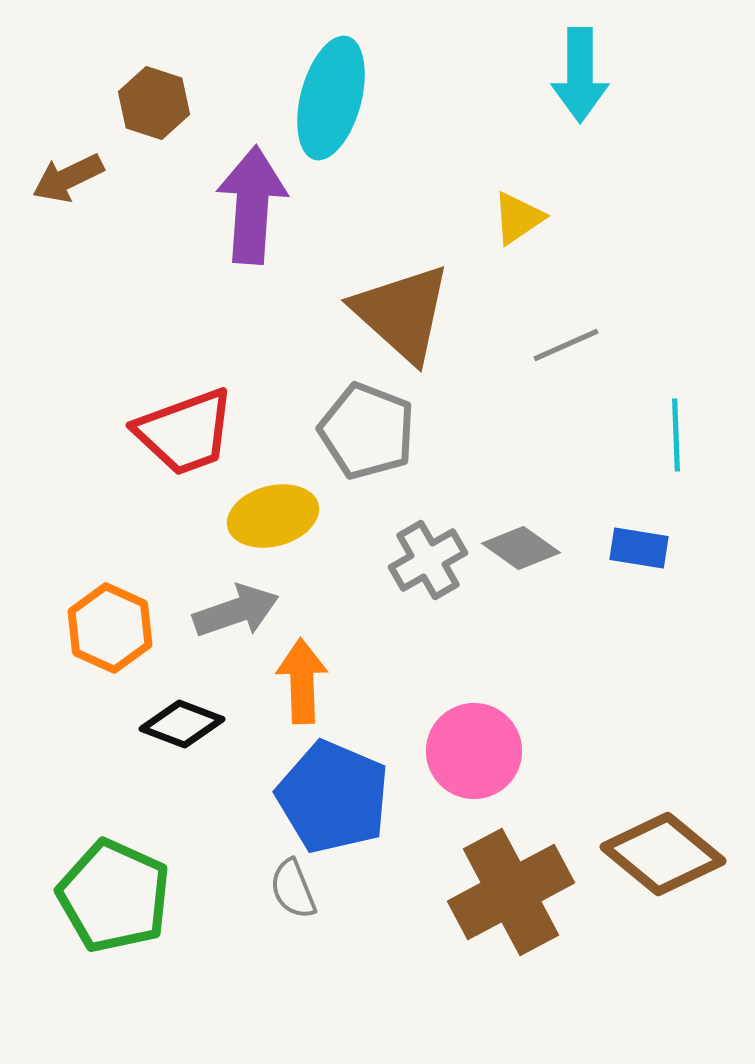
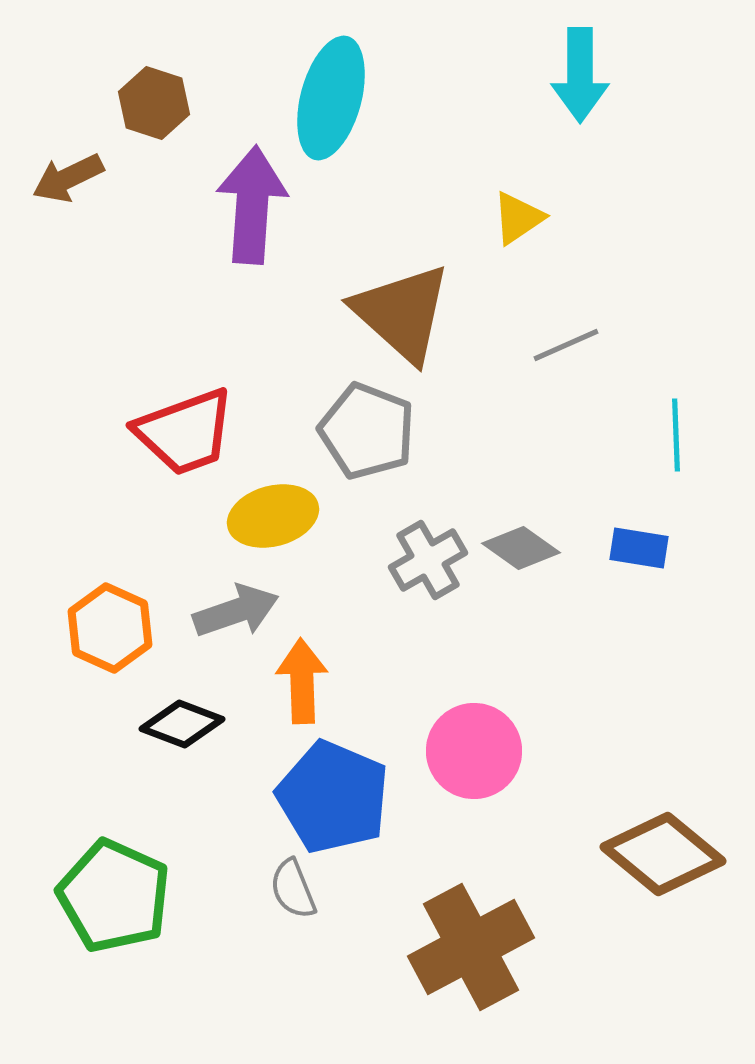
brown cross: moved 40 px left, 55 px down
